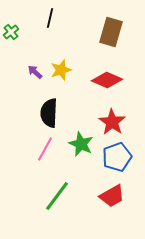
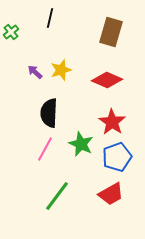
red trapezoid: moved 1 px left, 2 px up
